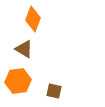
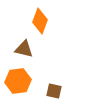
orange diamond: moved 7 px right, 2 px down
brown triangle: rotated 18 degrees counterclockwise
